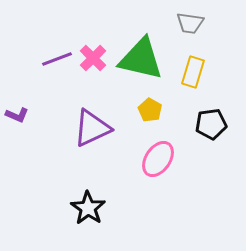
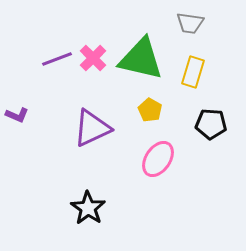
black pentagon: rotated 12 degrees clockwise
